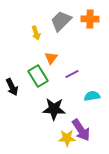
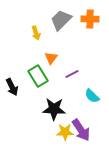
gray trapezoid: moved 1 px up
cyan semicircle: rotated 126 degrees counterclockwise
yellow star: moved 2 px left, 6 px up
